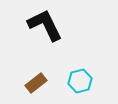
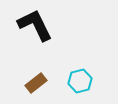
black L-shape: moved 10 px left
